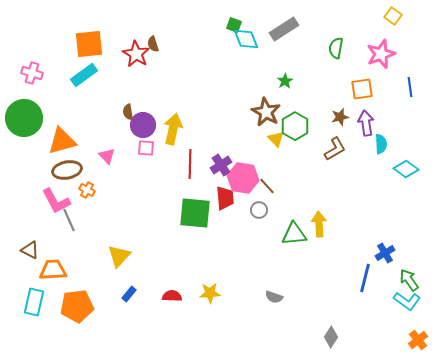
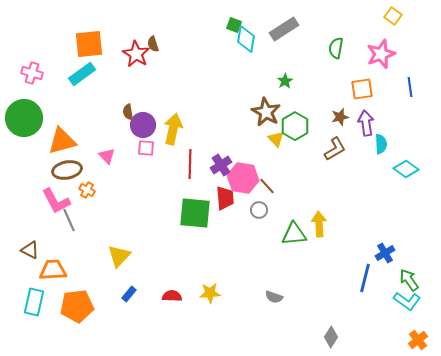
cyan diamond at (246, 39): rotated 32 degrees clockwise
cyan rectangle at (84, 75): moved 2 px left, 1 px up
